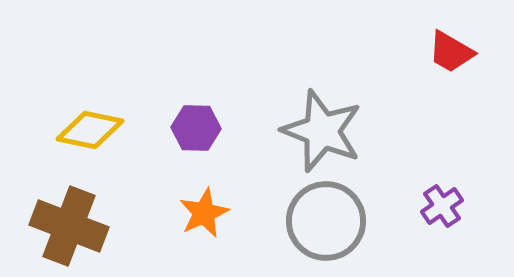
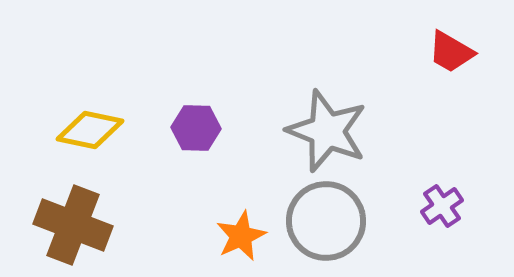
gray star: moved 5 px right
orange star: moved 37 px right, 23 px down
brown cross: moved 4 px right, 1 px up
